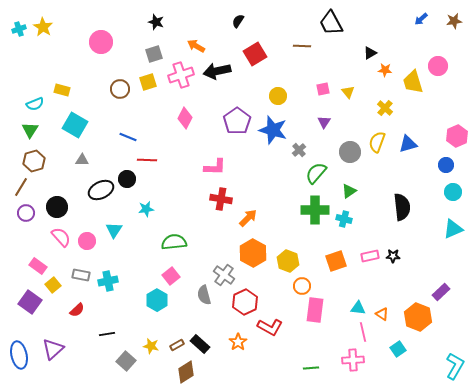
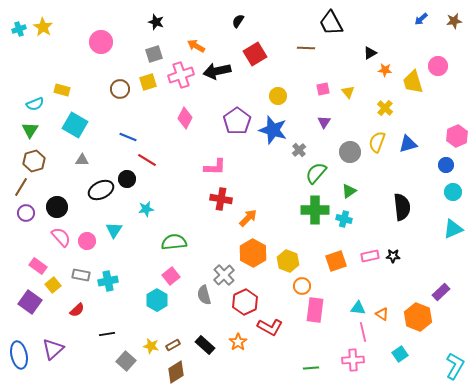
brown line at (302, 46): moved 4 px right, 2 px down
red line at (147, 160): rotated 30 degrees clockwise
gray cross at (224, 275): rotated 10 degrees clockwise
black rectangle at (200, 344): moved 5 px right, 1 px down
brown rectangle at (177, 345): moved 4 px left
cyan square at (398, 349): moved 2 px right, 5 px down
brown diamond at (186, 372): moved 10 px left
